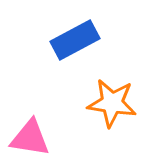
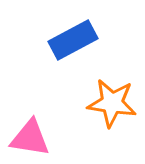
blue rectangle: moved 2 px left
